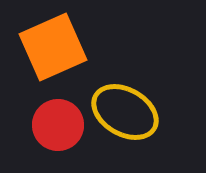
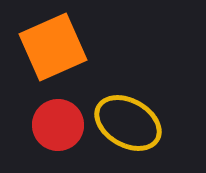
yellow ellipse: moved 3 px right, 11 px down
